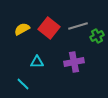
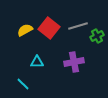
yellow semicircle: moved 3 px right, 1 px down
